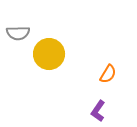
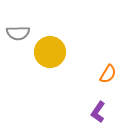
yellow circle: moved 1 px right, 2 px up
purple L-shape: moved 1 px down
